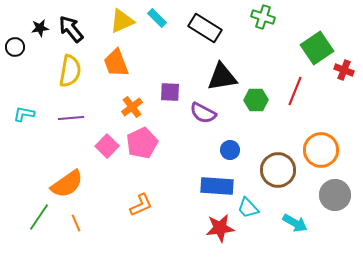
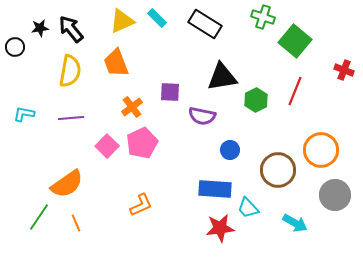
black rectangle: moved 4 px up
green square: moved 22 px left, 7 px up; rotated 16 degrees counterclockwise
green hexagon: rotated 25 degrees counterclockwise
purple semicircle: moved 1 px left, 3 px down; rotated 16 degrees counterclockwise
blue rectangle: moved 2 px left, 3 px down
